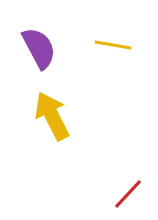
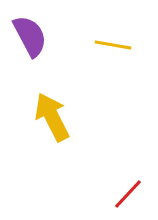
purple semicircle: moved 9 px left, 12 px up
yellow arrow: moved 1 px down
